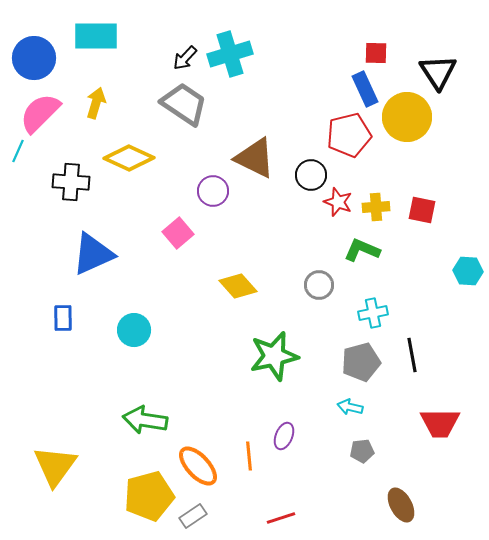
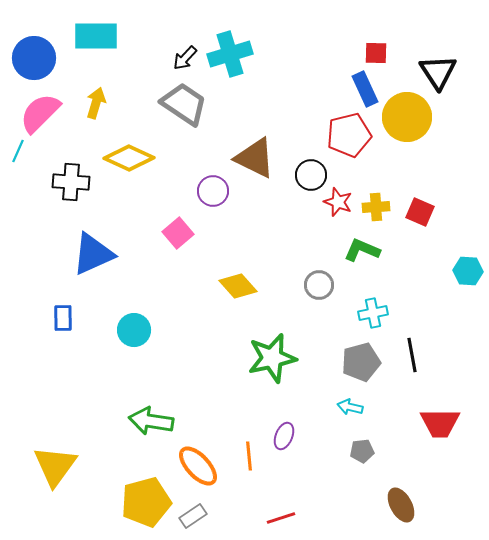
red square at (422, 210): moved 2 px left, 2 px down; rotated 12 degrees clockwise
green star at (274, 356): moved 2 px left, 2 px down
green arrow at (145, 420): moved 6 px right, 1 px down
yellow pentagon at (149, 496): moved 3 px left, 6 px down
